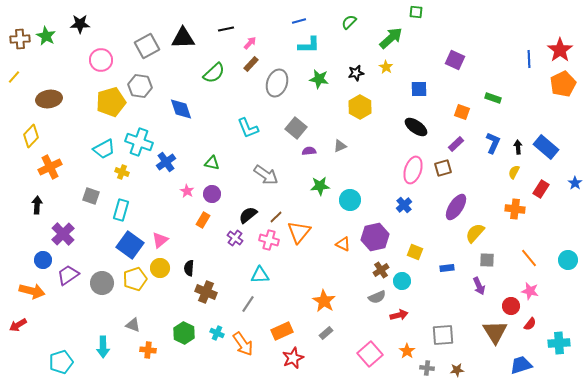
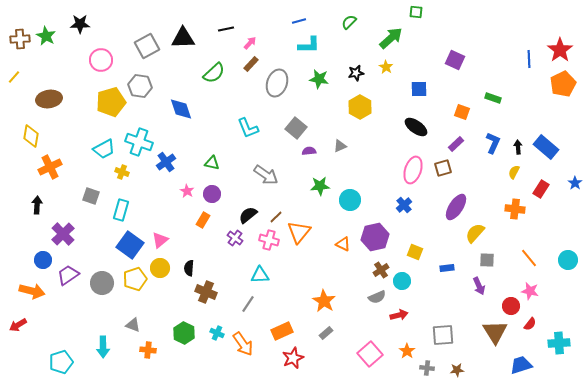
yellow diamond at (31, 136): rotated 35 degrees counterclockwise
